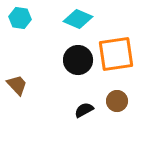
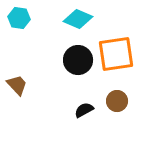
cyan hexagon: moved 1 px left
